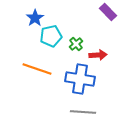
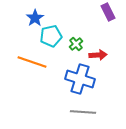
purple rectangle: rotated 18 degrees clockwise
orange line: moved 5 px left, 7 px up
blue cross: rotated 8 degrees clockwise
